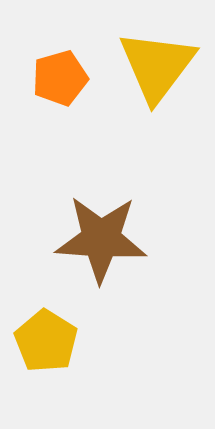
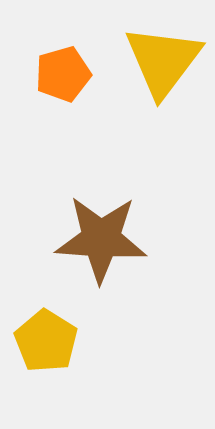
yellow triangle: moved 6 px right, 5 px up
orange pentagon: moved 3 px right, 4 px up
